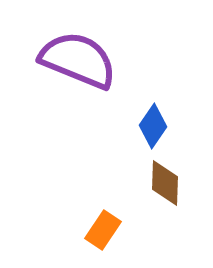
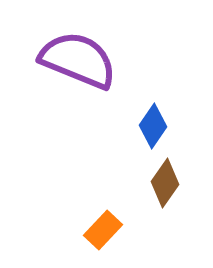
brown diamond: rotated 33 degrees clockwise
orange rectangle: rotated 9 degrees clockwise
